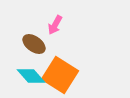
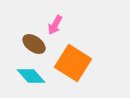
orange square: moved 13 px right, 12 px up
